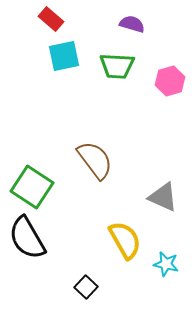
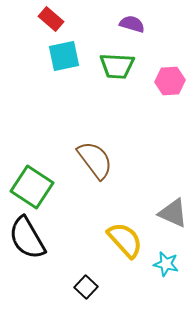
pink hexagon: rotated 12 degrees clockwise
gray triangle: moved 10 px right, 16 px down
yellow semicircle: rotated 12 degrees counterclockwise
